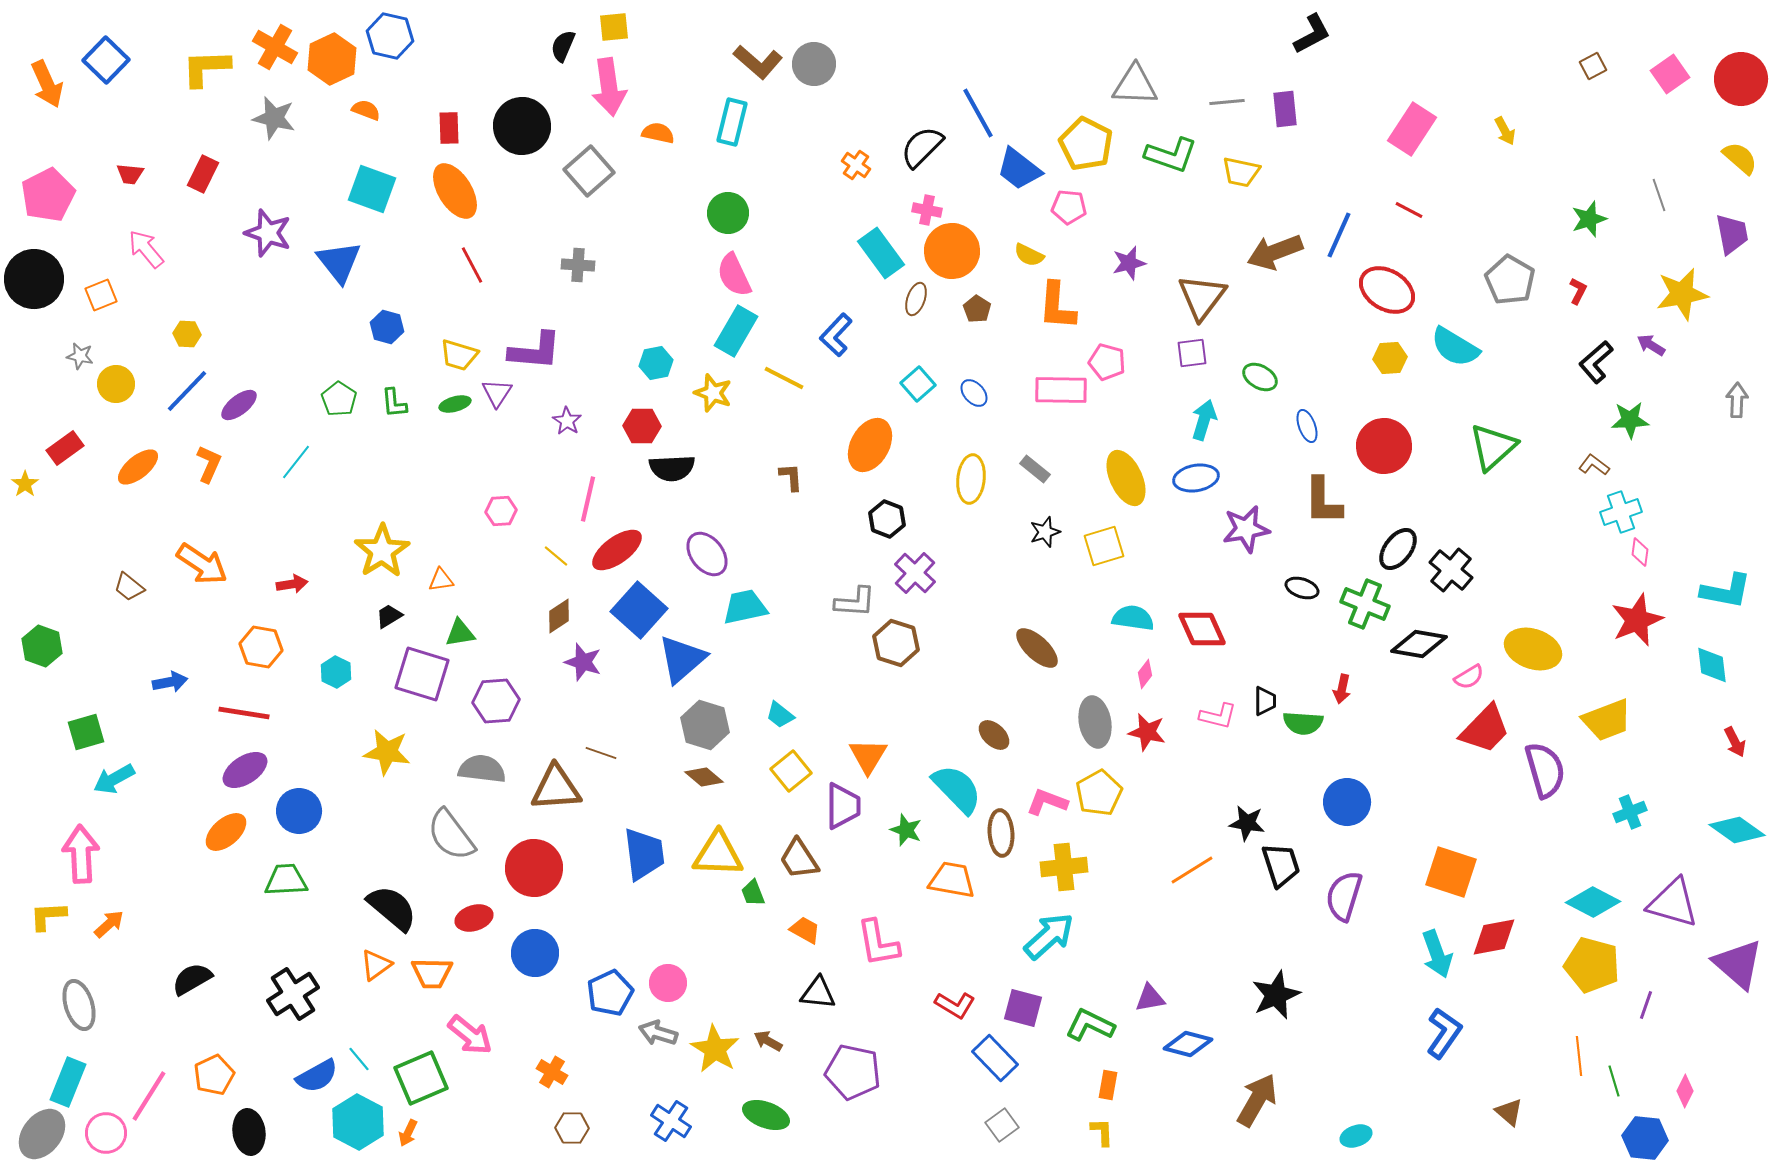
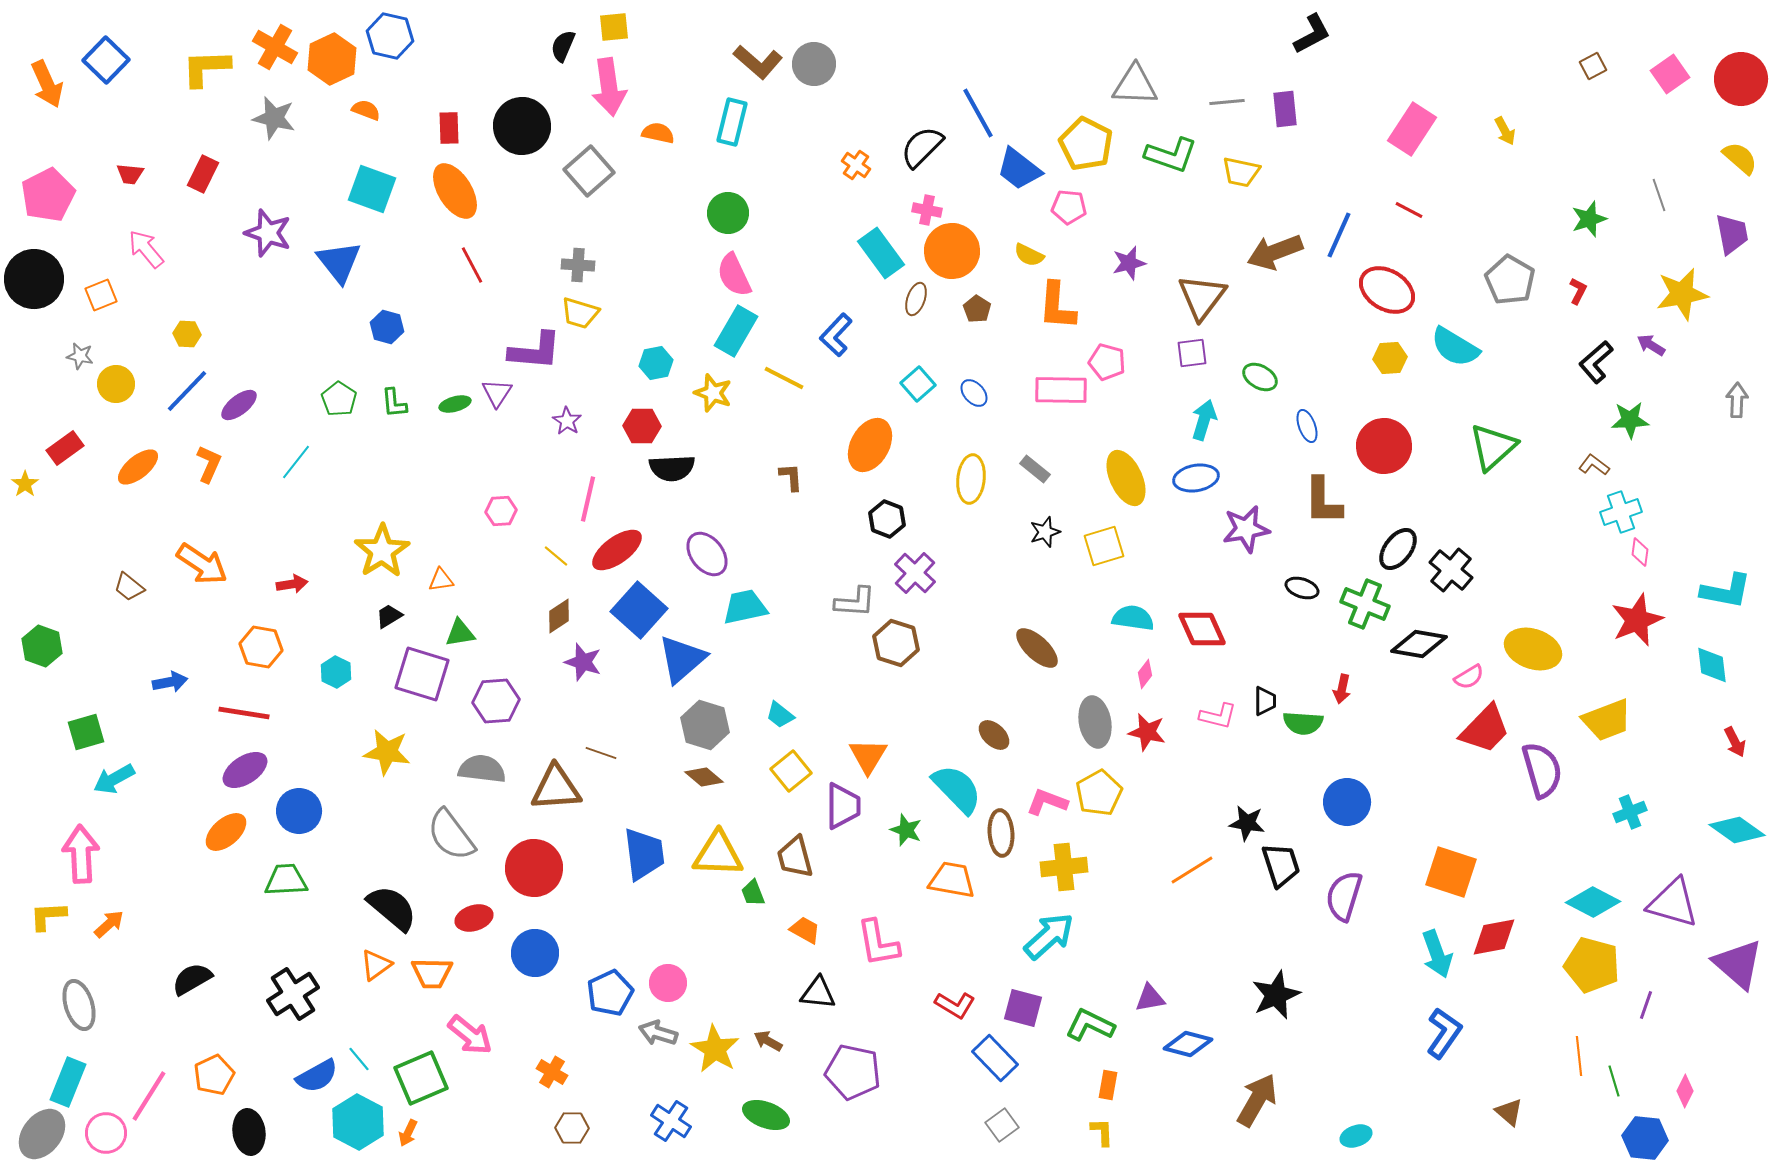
yellow trapezoid at (459, 355): moved 121 px right, 42 px up
purple semicircle at (1545, 770): moved 3 px left
brown trapezoid at (799, 859): moved 4 px left, 2 px up; rotated 18 degrees clockwise
